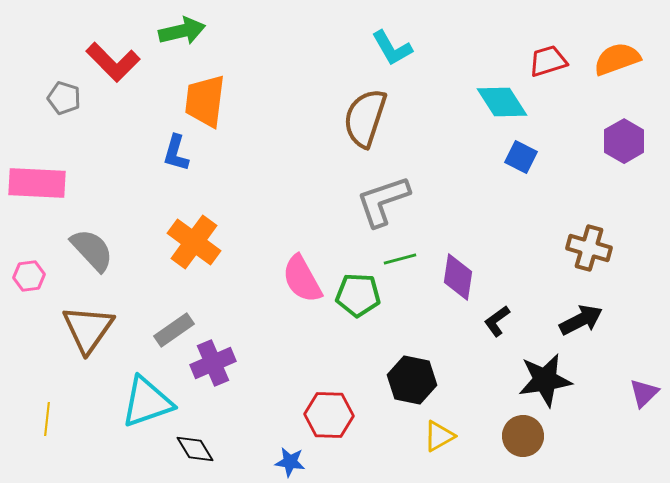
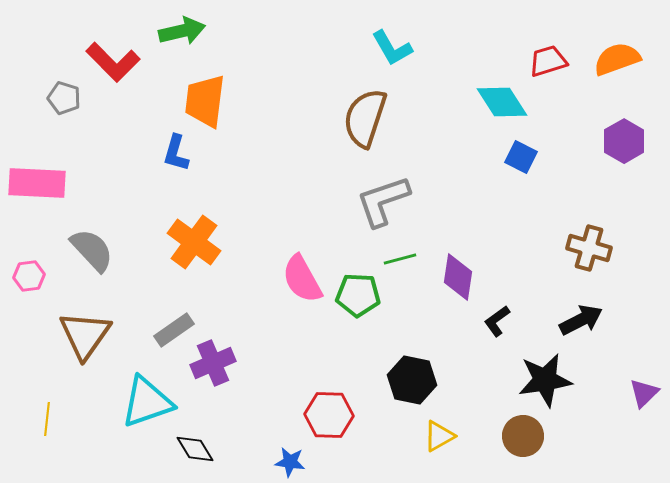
brown triangle: moved 3 px left, 6 px down
